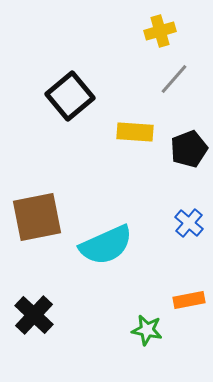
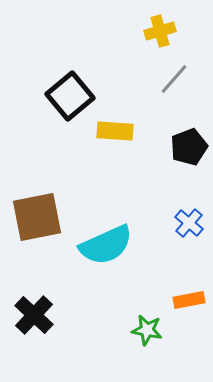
yellow rectangle: moved 20 px left, 1 px up
black pentagon: moved 2 px up
